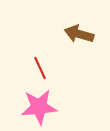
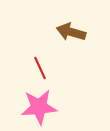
brown arrow: moved 8 px left, 2 px up
